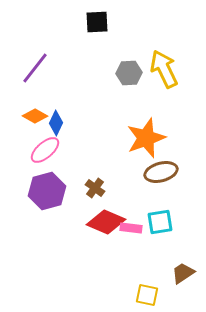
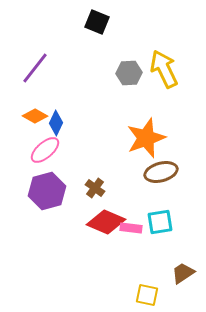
black square: rotated 25 degrees clockwise
